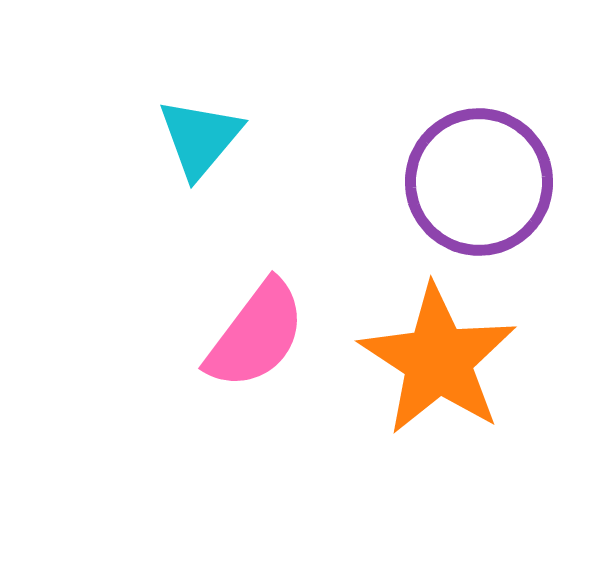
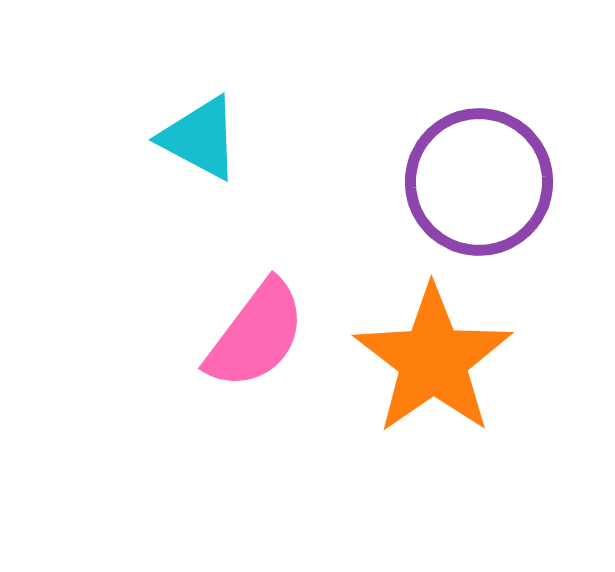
cyan triangle: rotated 42 degrees counterclockwise
orange star: moved 5 px left; rotated 4 degrees clockwise
